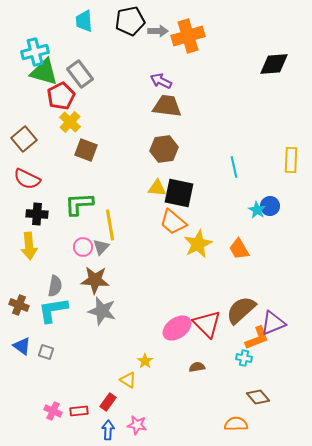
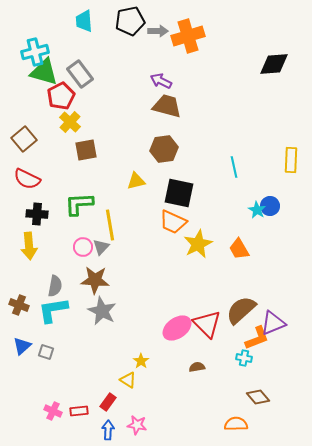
brown trapezoid at (167, 106): rotated 8 degrees clockwise
brown square at (86, 150): rotated 30 degrees counterclockwise
yellow triangle at (157, 188): moved 21 px left, 7 px up; rotated 18 degrees counterclockwise
orange trapezoid at (173, 222): rotated 16 degrees counterclockwise
gray star at (102, 311): rotated 12 degrees clockwise
blue triangle at (22, 346): rotated 42 degrees clockwise
yellow star at (145, 361): moved 4 px left
